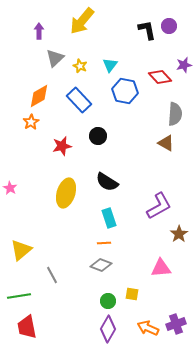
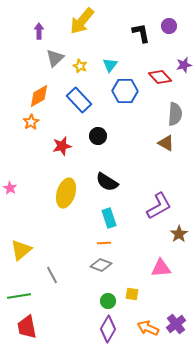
black L-shape: moved 6 px left, 3 px down
blue hexagon: rotated 10 degrees counterclockwise
purple cross: rotated 18 degrees counterclockwise
